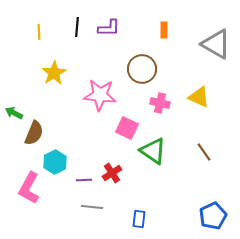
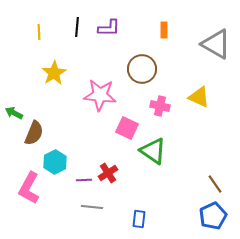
pink cross: moved 3 px down
brown line: moved 11 px right, 32 px down
red cross: moved 4 px left
